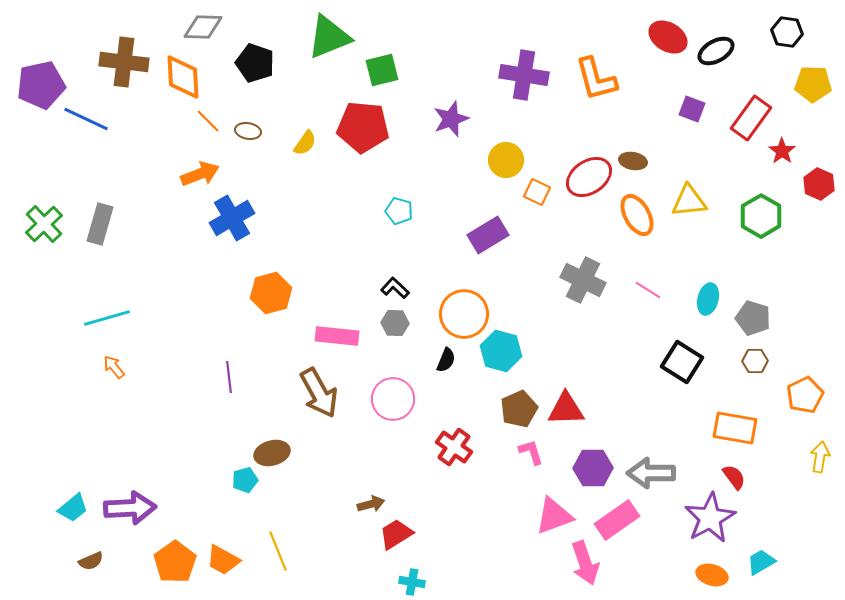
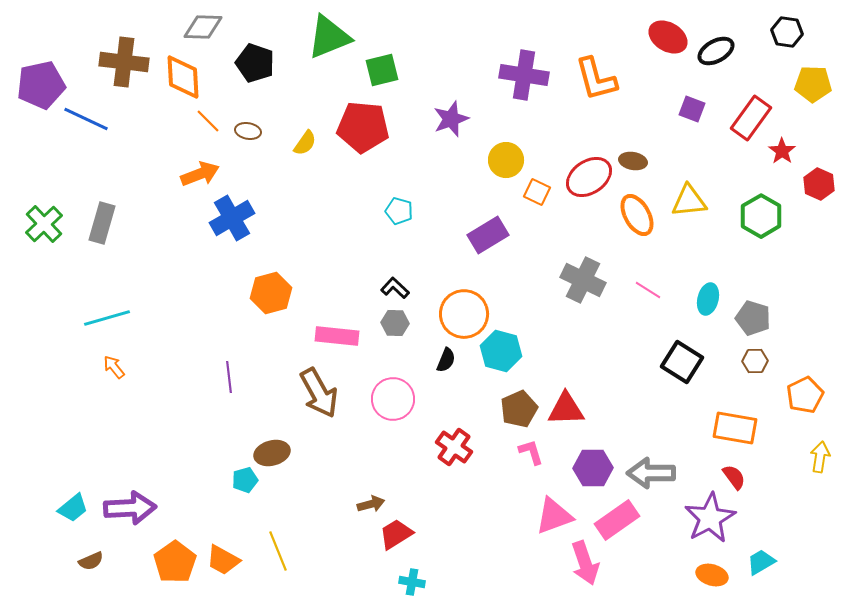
gray rectangle at (100, 224): moved 2 px right, 1 px up
